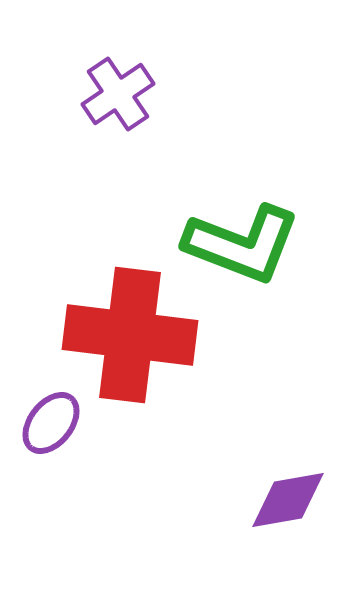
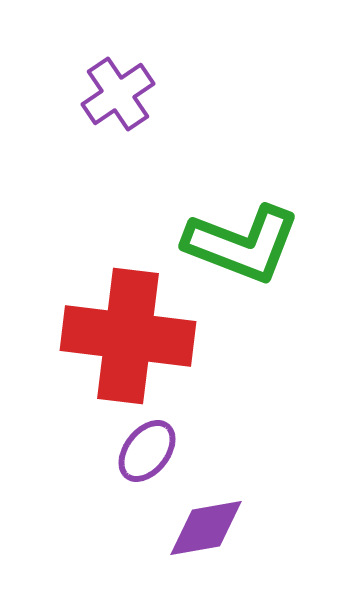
red cross: moved 2 px left, 1 px down
purple ellipse: moved 96 px right, 28 px down
purple diamond: moved 82 px left, 28 px down
